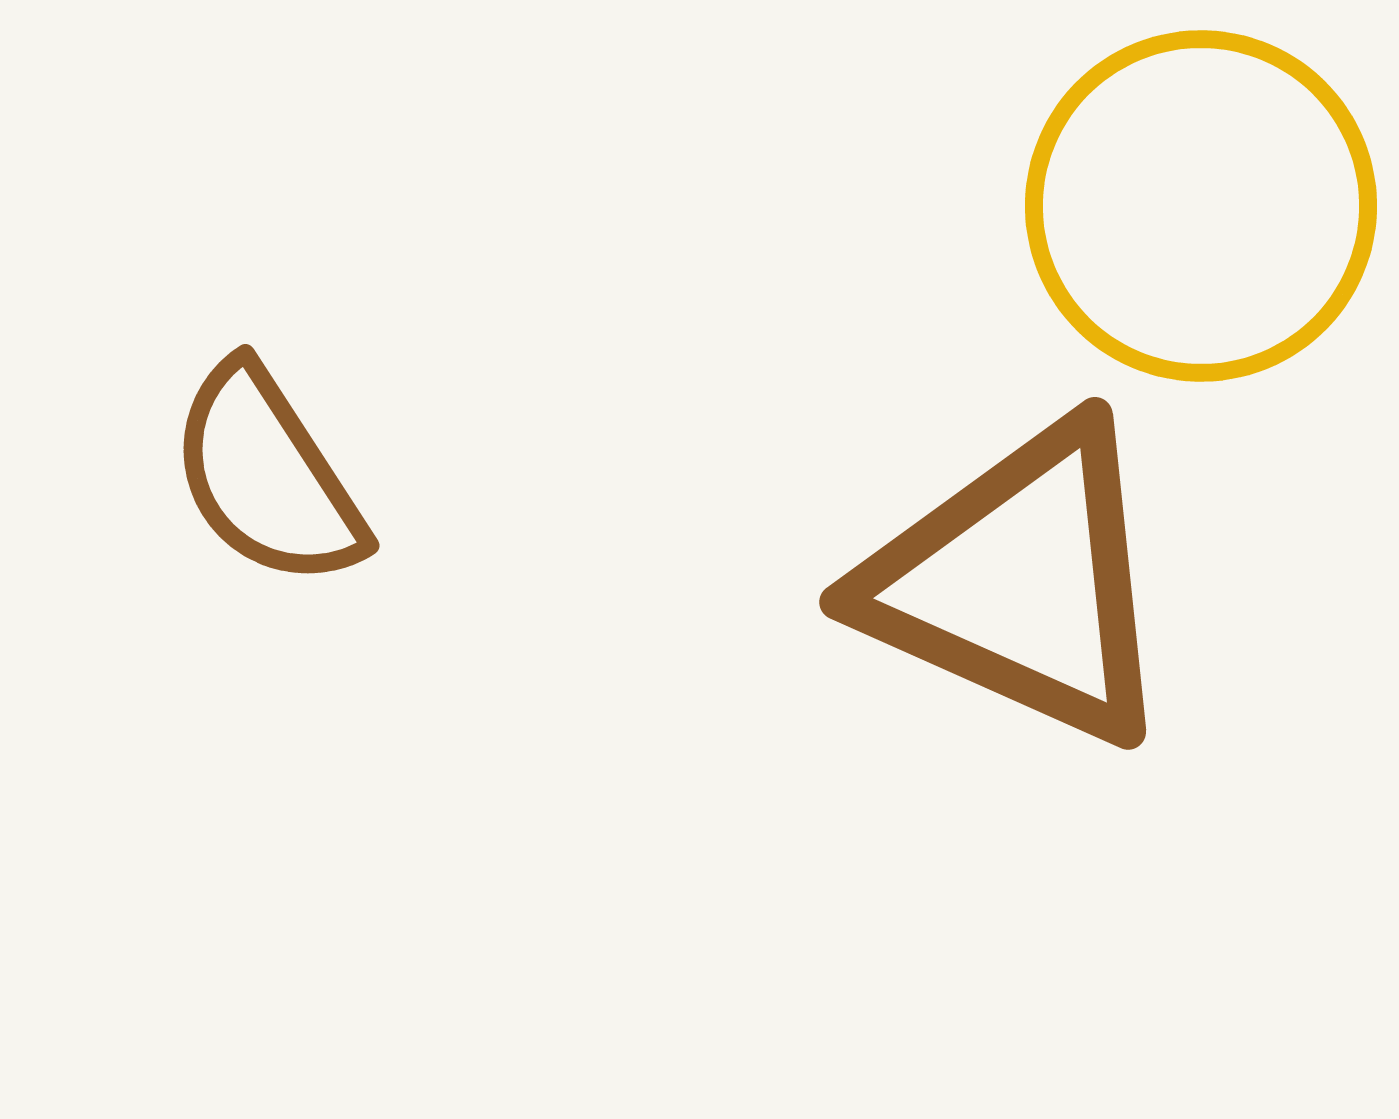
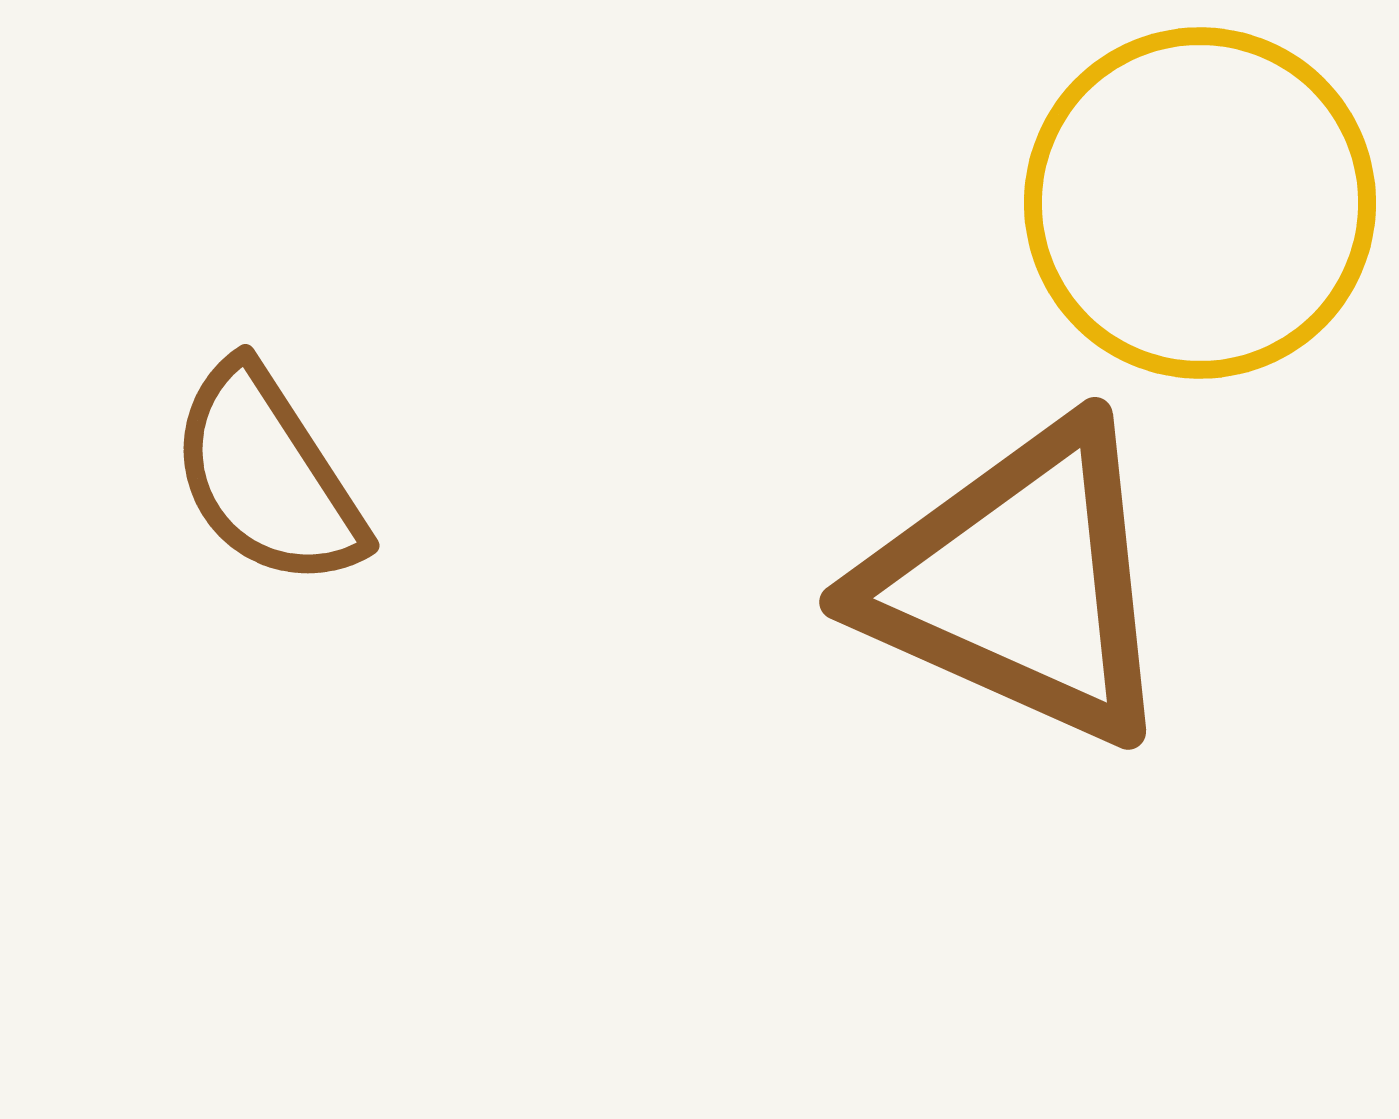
yellow circle: moved 1 px left, 3 px up
